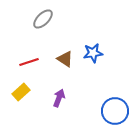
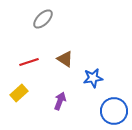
blue star: moved 25 px down
yellow rectangle: moved 2 px left, 1 px down
purple arrow: moved 1 px right, 3 px down
blue circle: moved 1 px left
